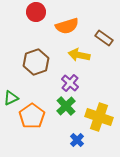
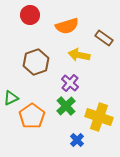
red circle: moved 6 px left, 3 px down
